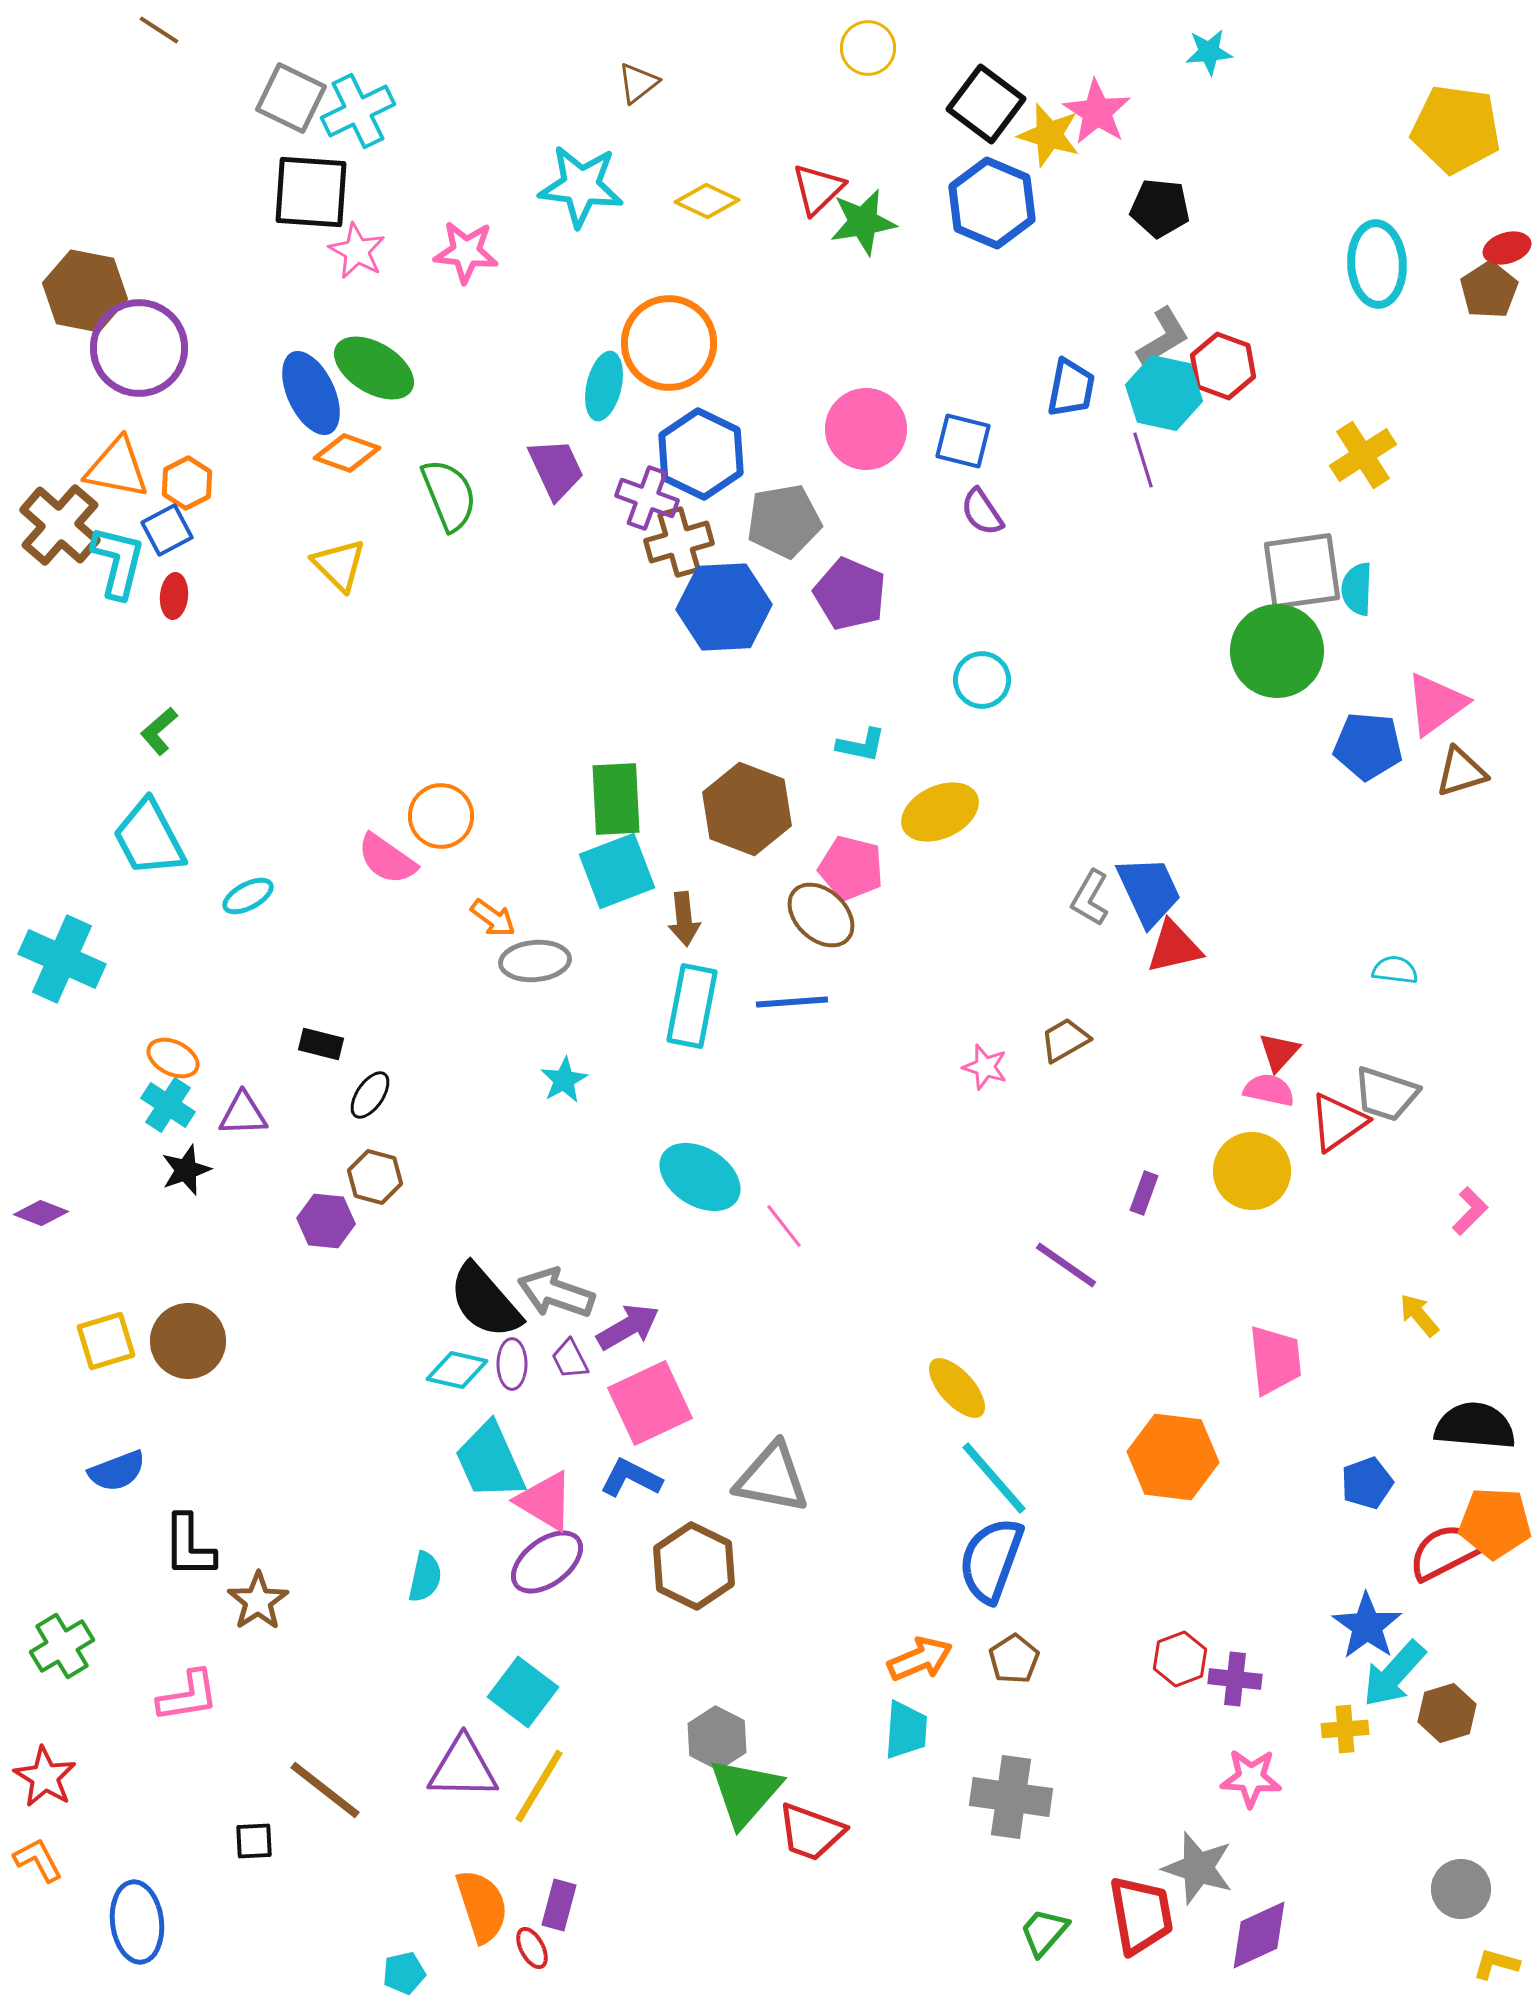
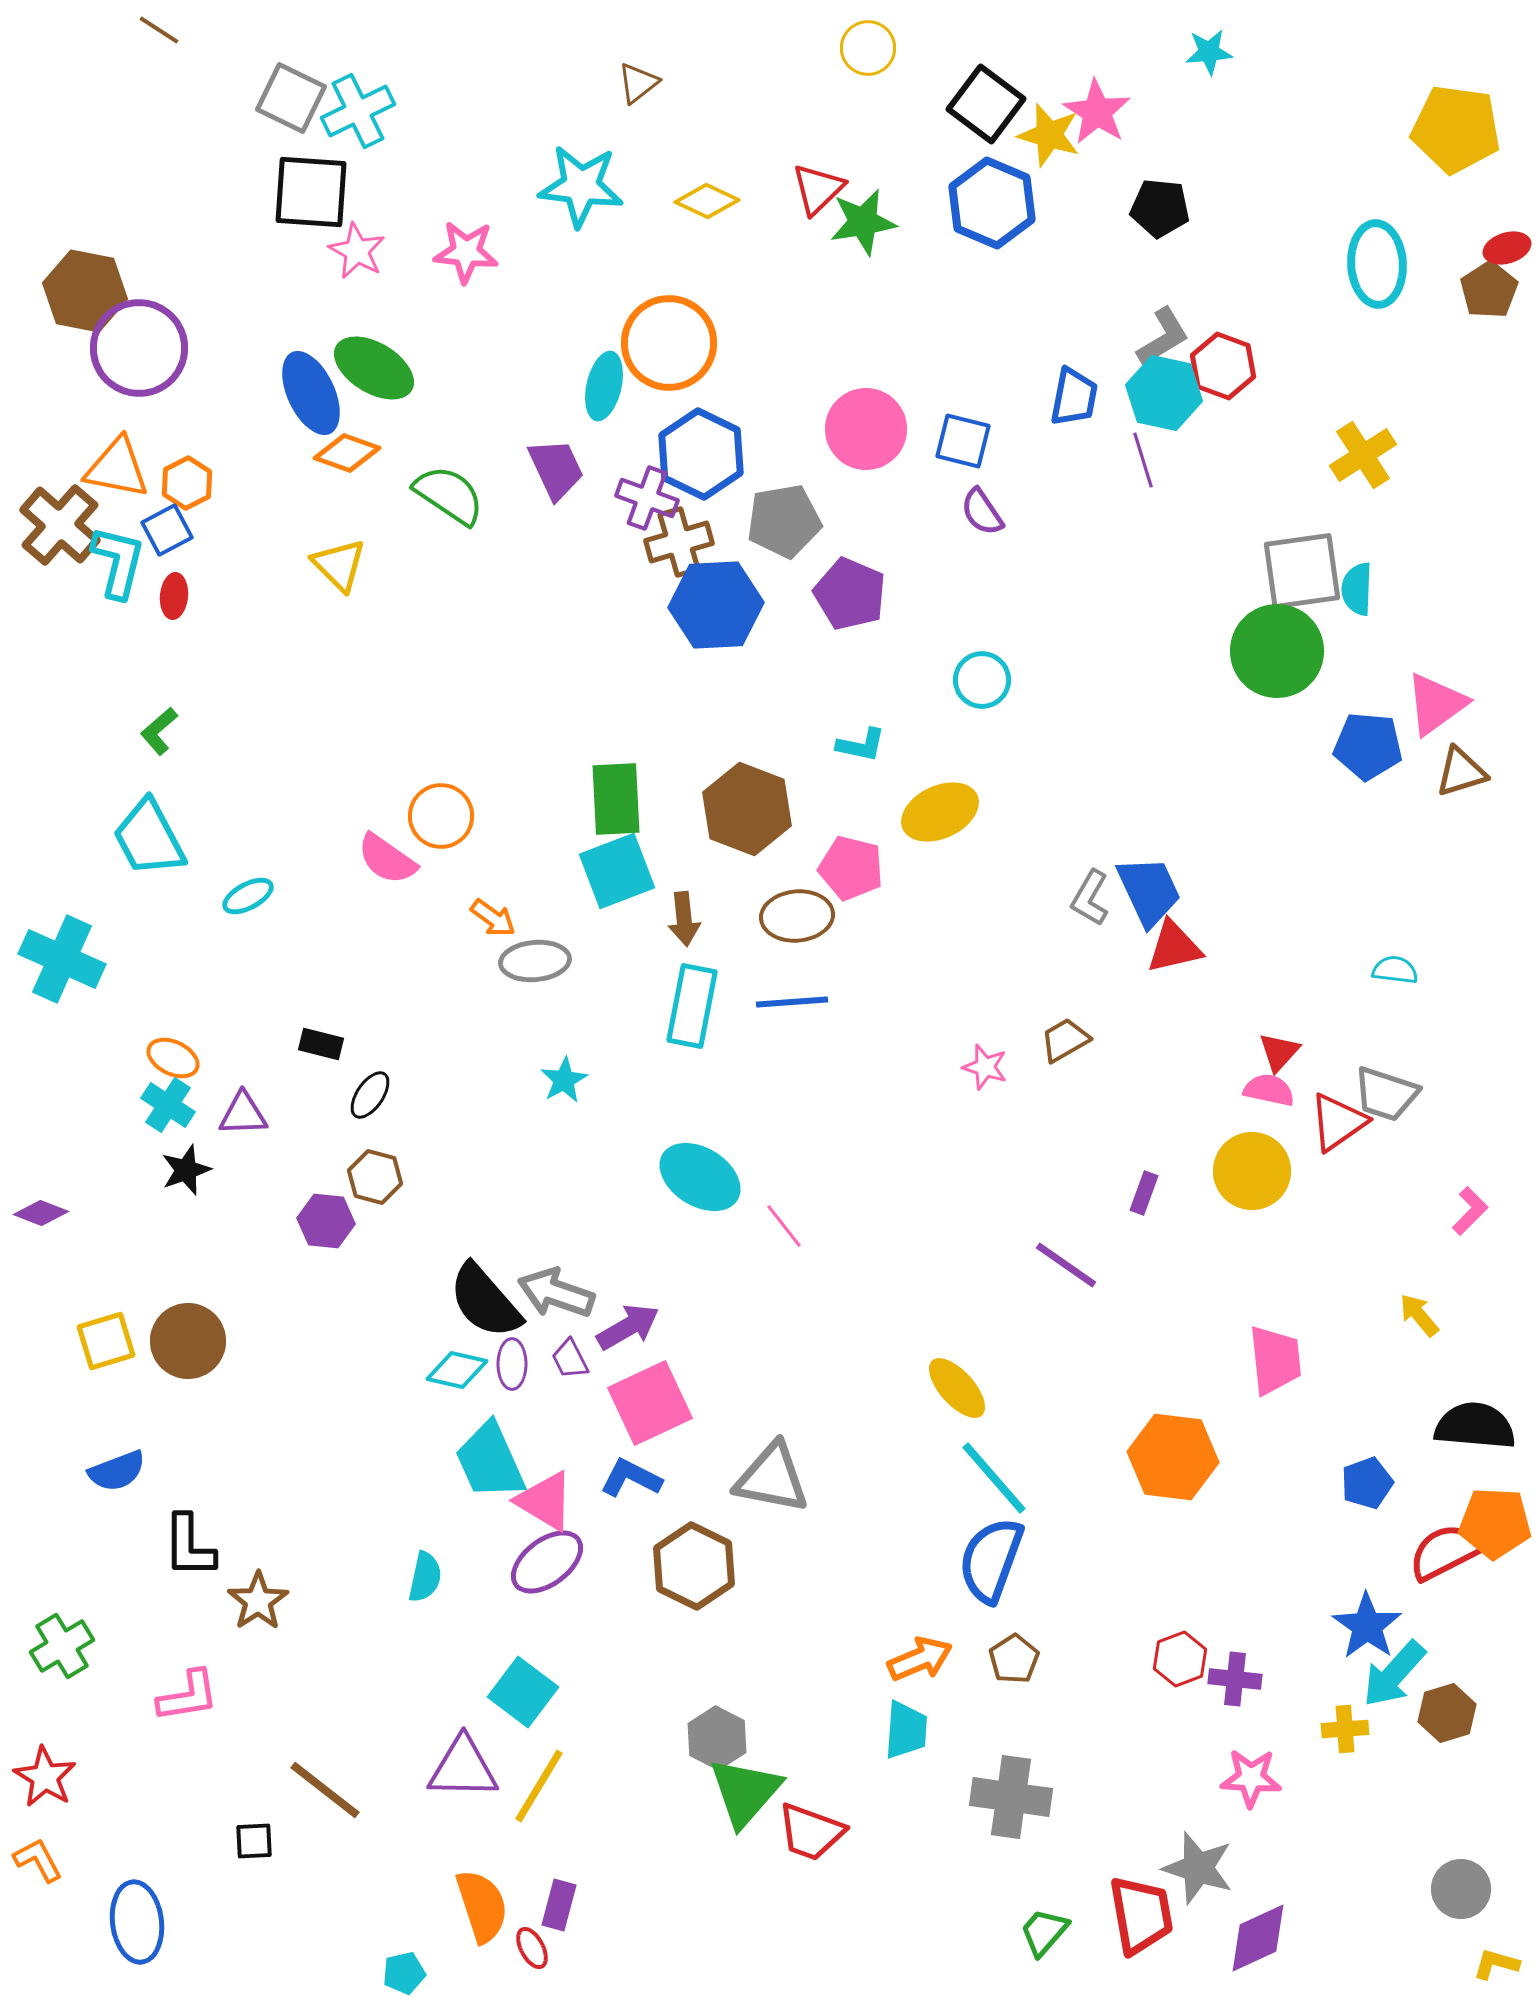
blue trapezoid at (1071, 388): moved 3 px right, 9 px down
green semicircle at (449, 495): rotated 34 degrees counterclockwise
blue hexagon at (724, 607): moved 8 px left, 2 px up
brown ellipse at (821, 915): moved 24 px left, 1 px down; rotated 48 degrees counterclockwise
purple diamond at (1259, 1935): moved 1 px left, 3 px down
